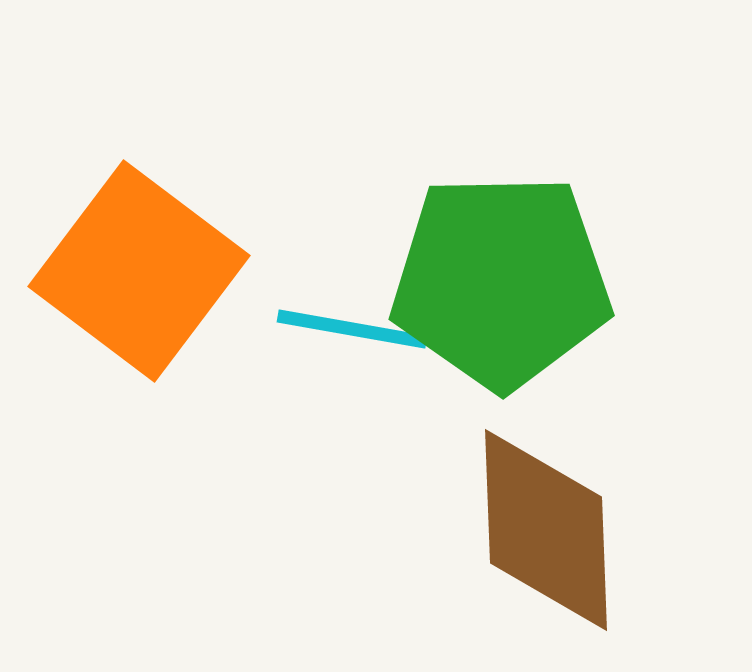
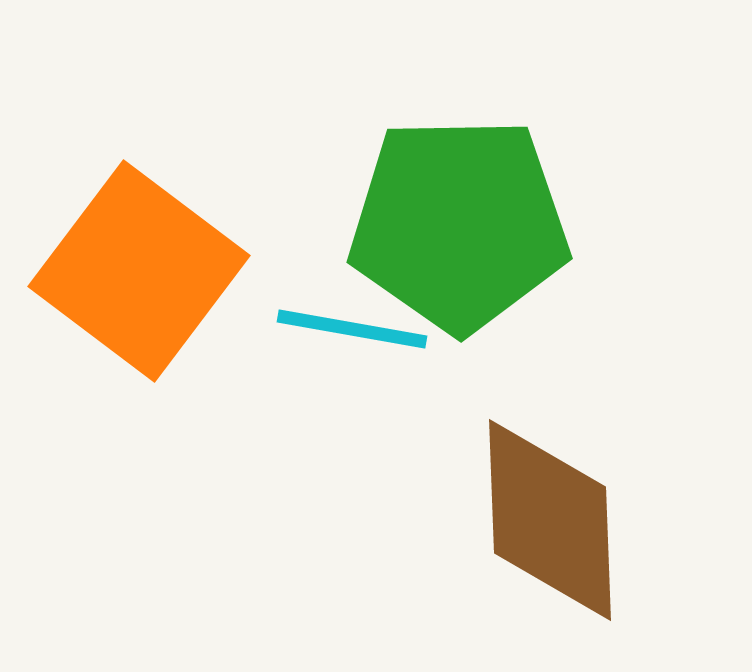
green pentagon: moved 42 px left, 57 px up
brown diamond: moved 4 px right, 10 px up
